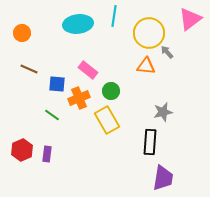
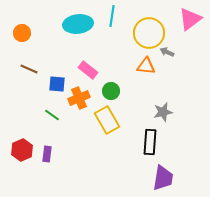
cyan line: moved 2 px left
gray arrow: rotated 24 degrees counterclockwise
